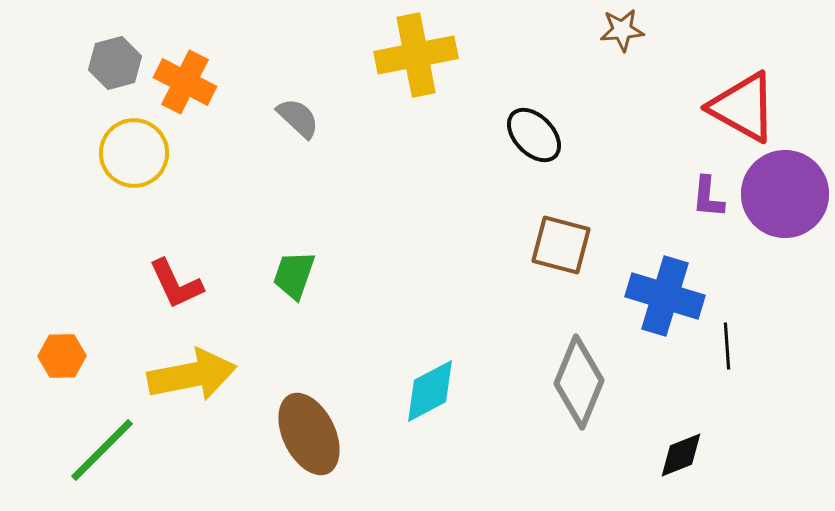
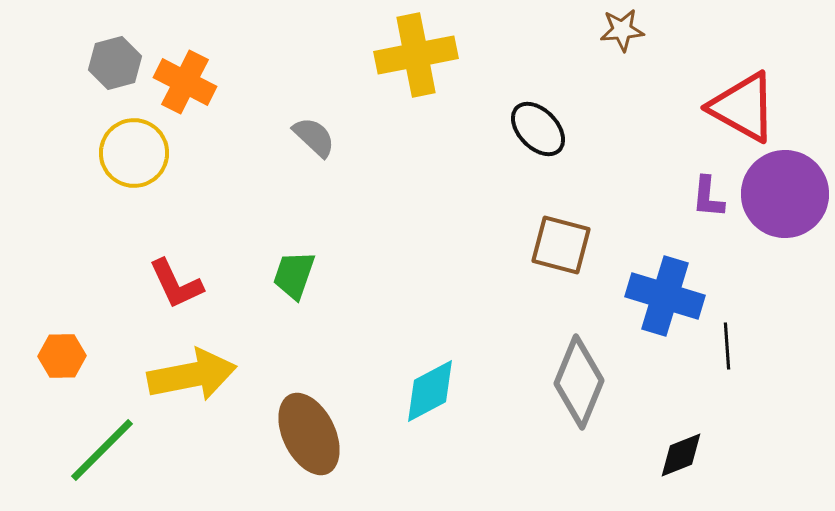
gray semicircle: moved 16 px right, 19 px down
black ellipse: moved 4 px right, 6 px up
